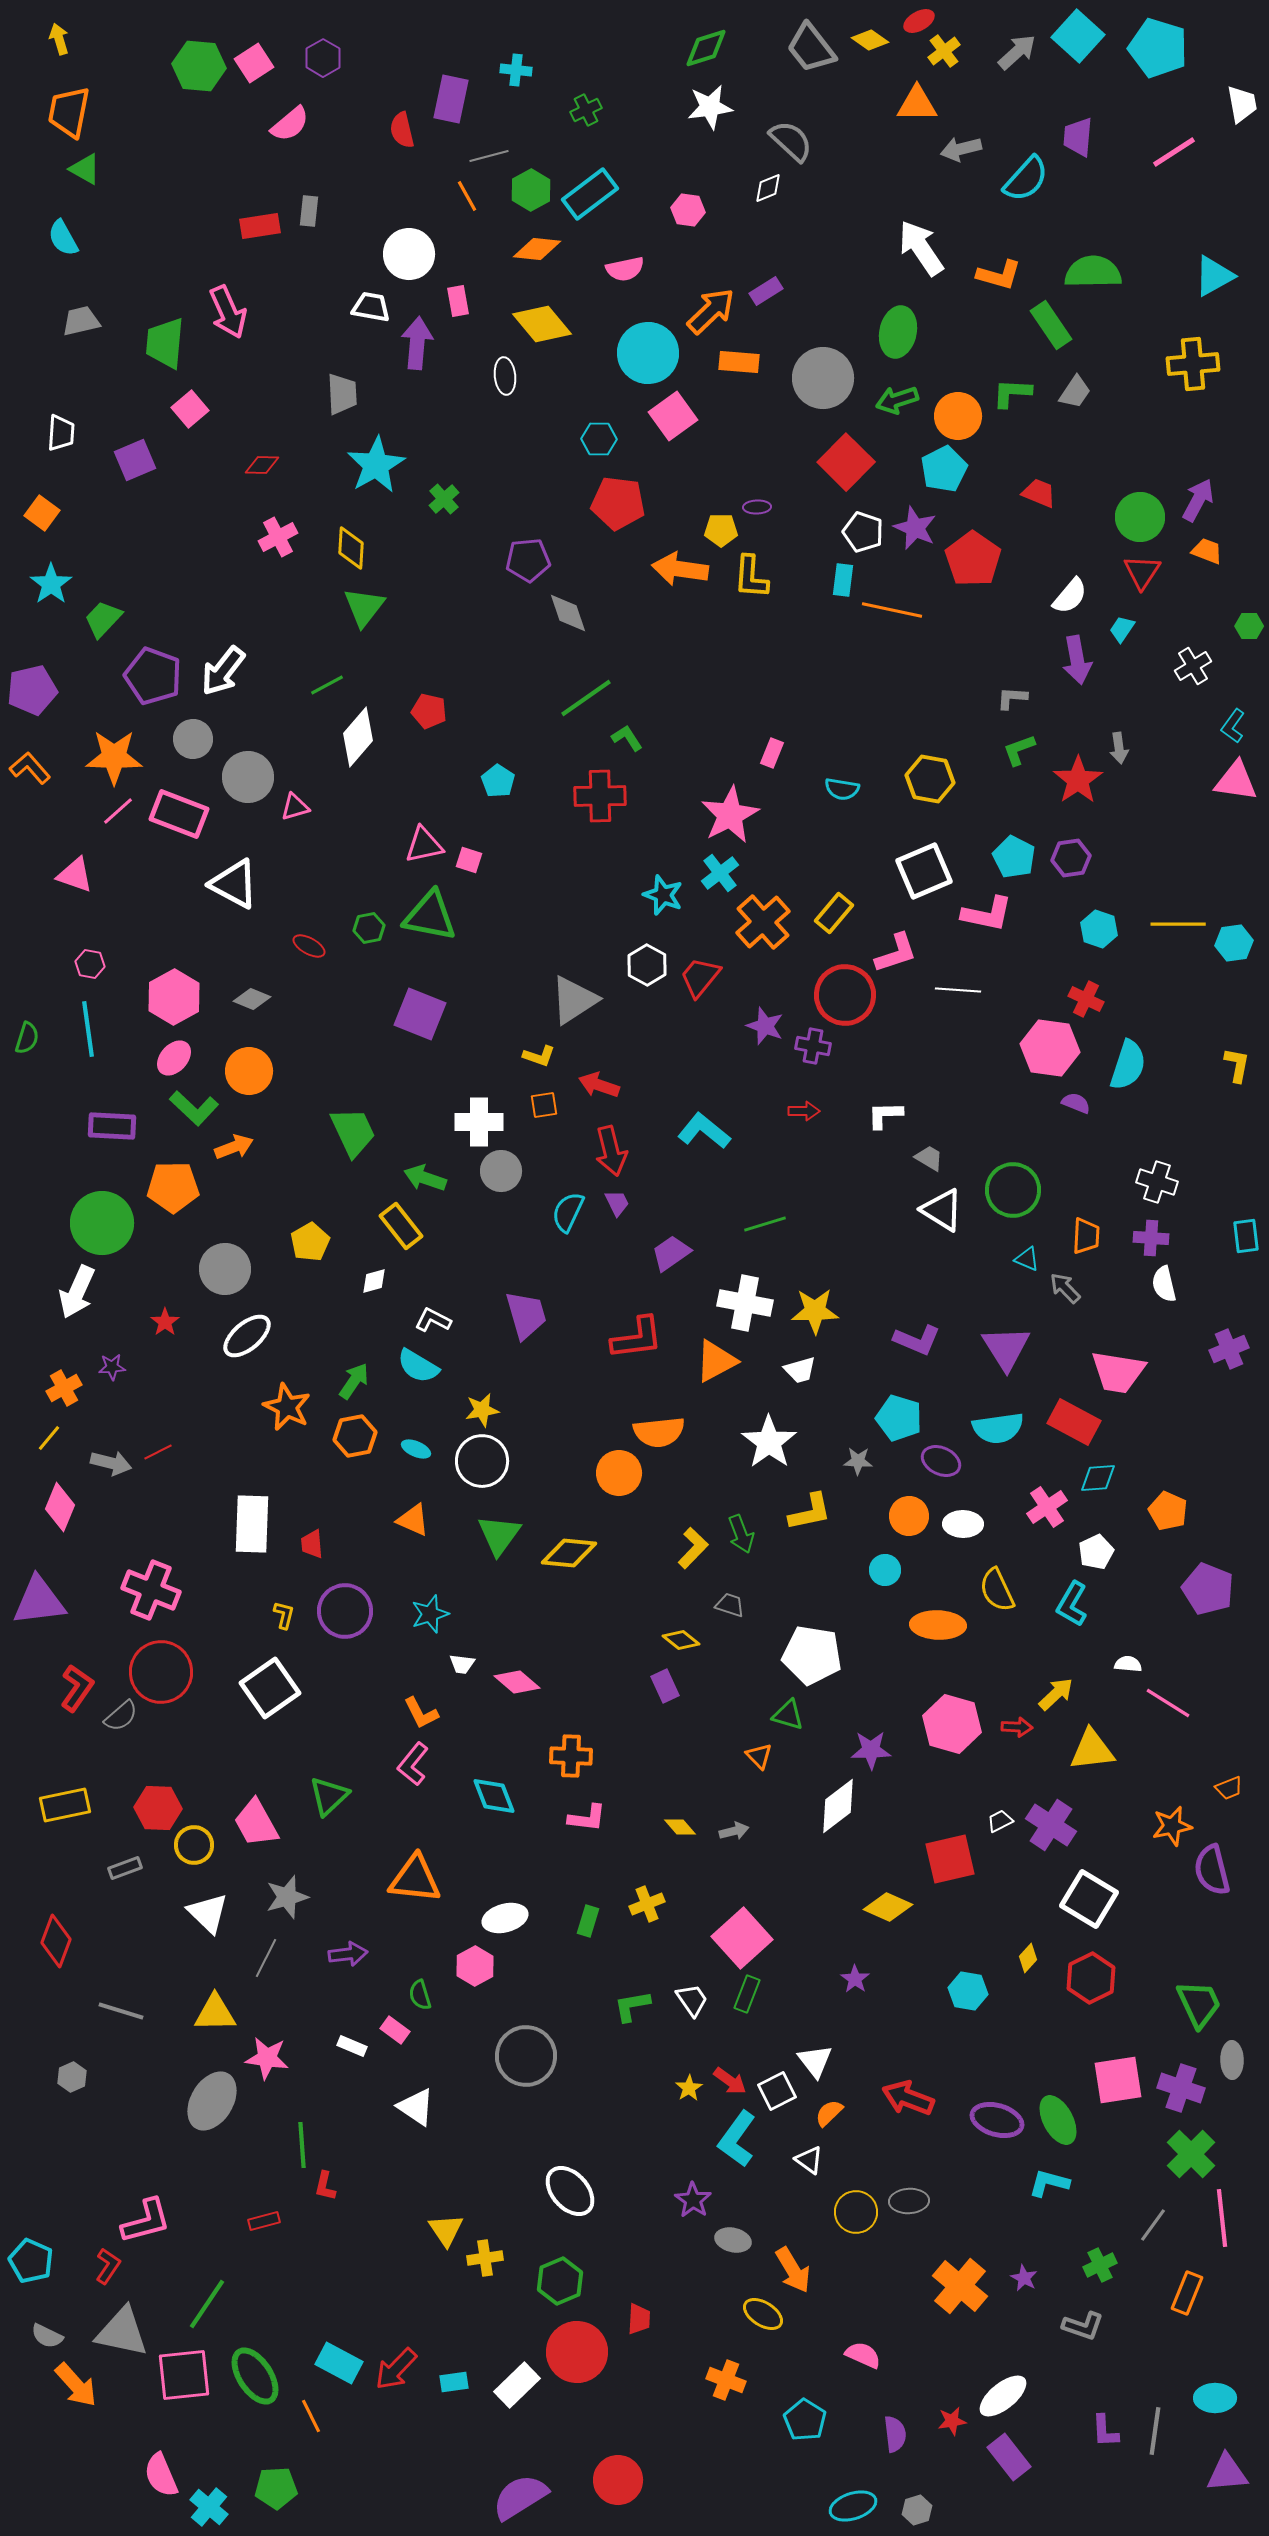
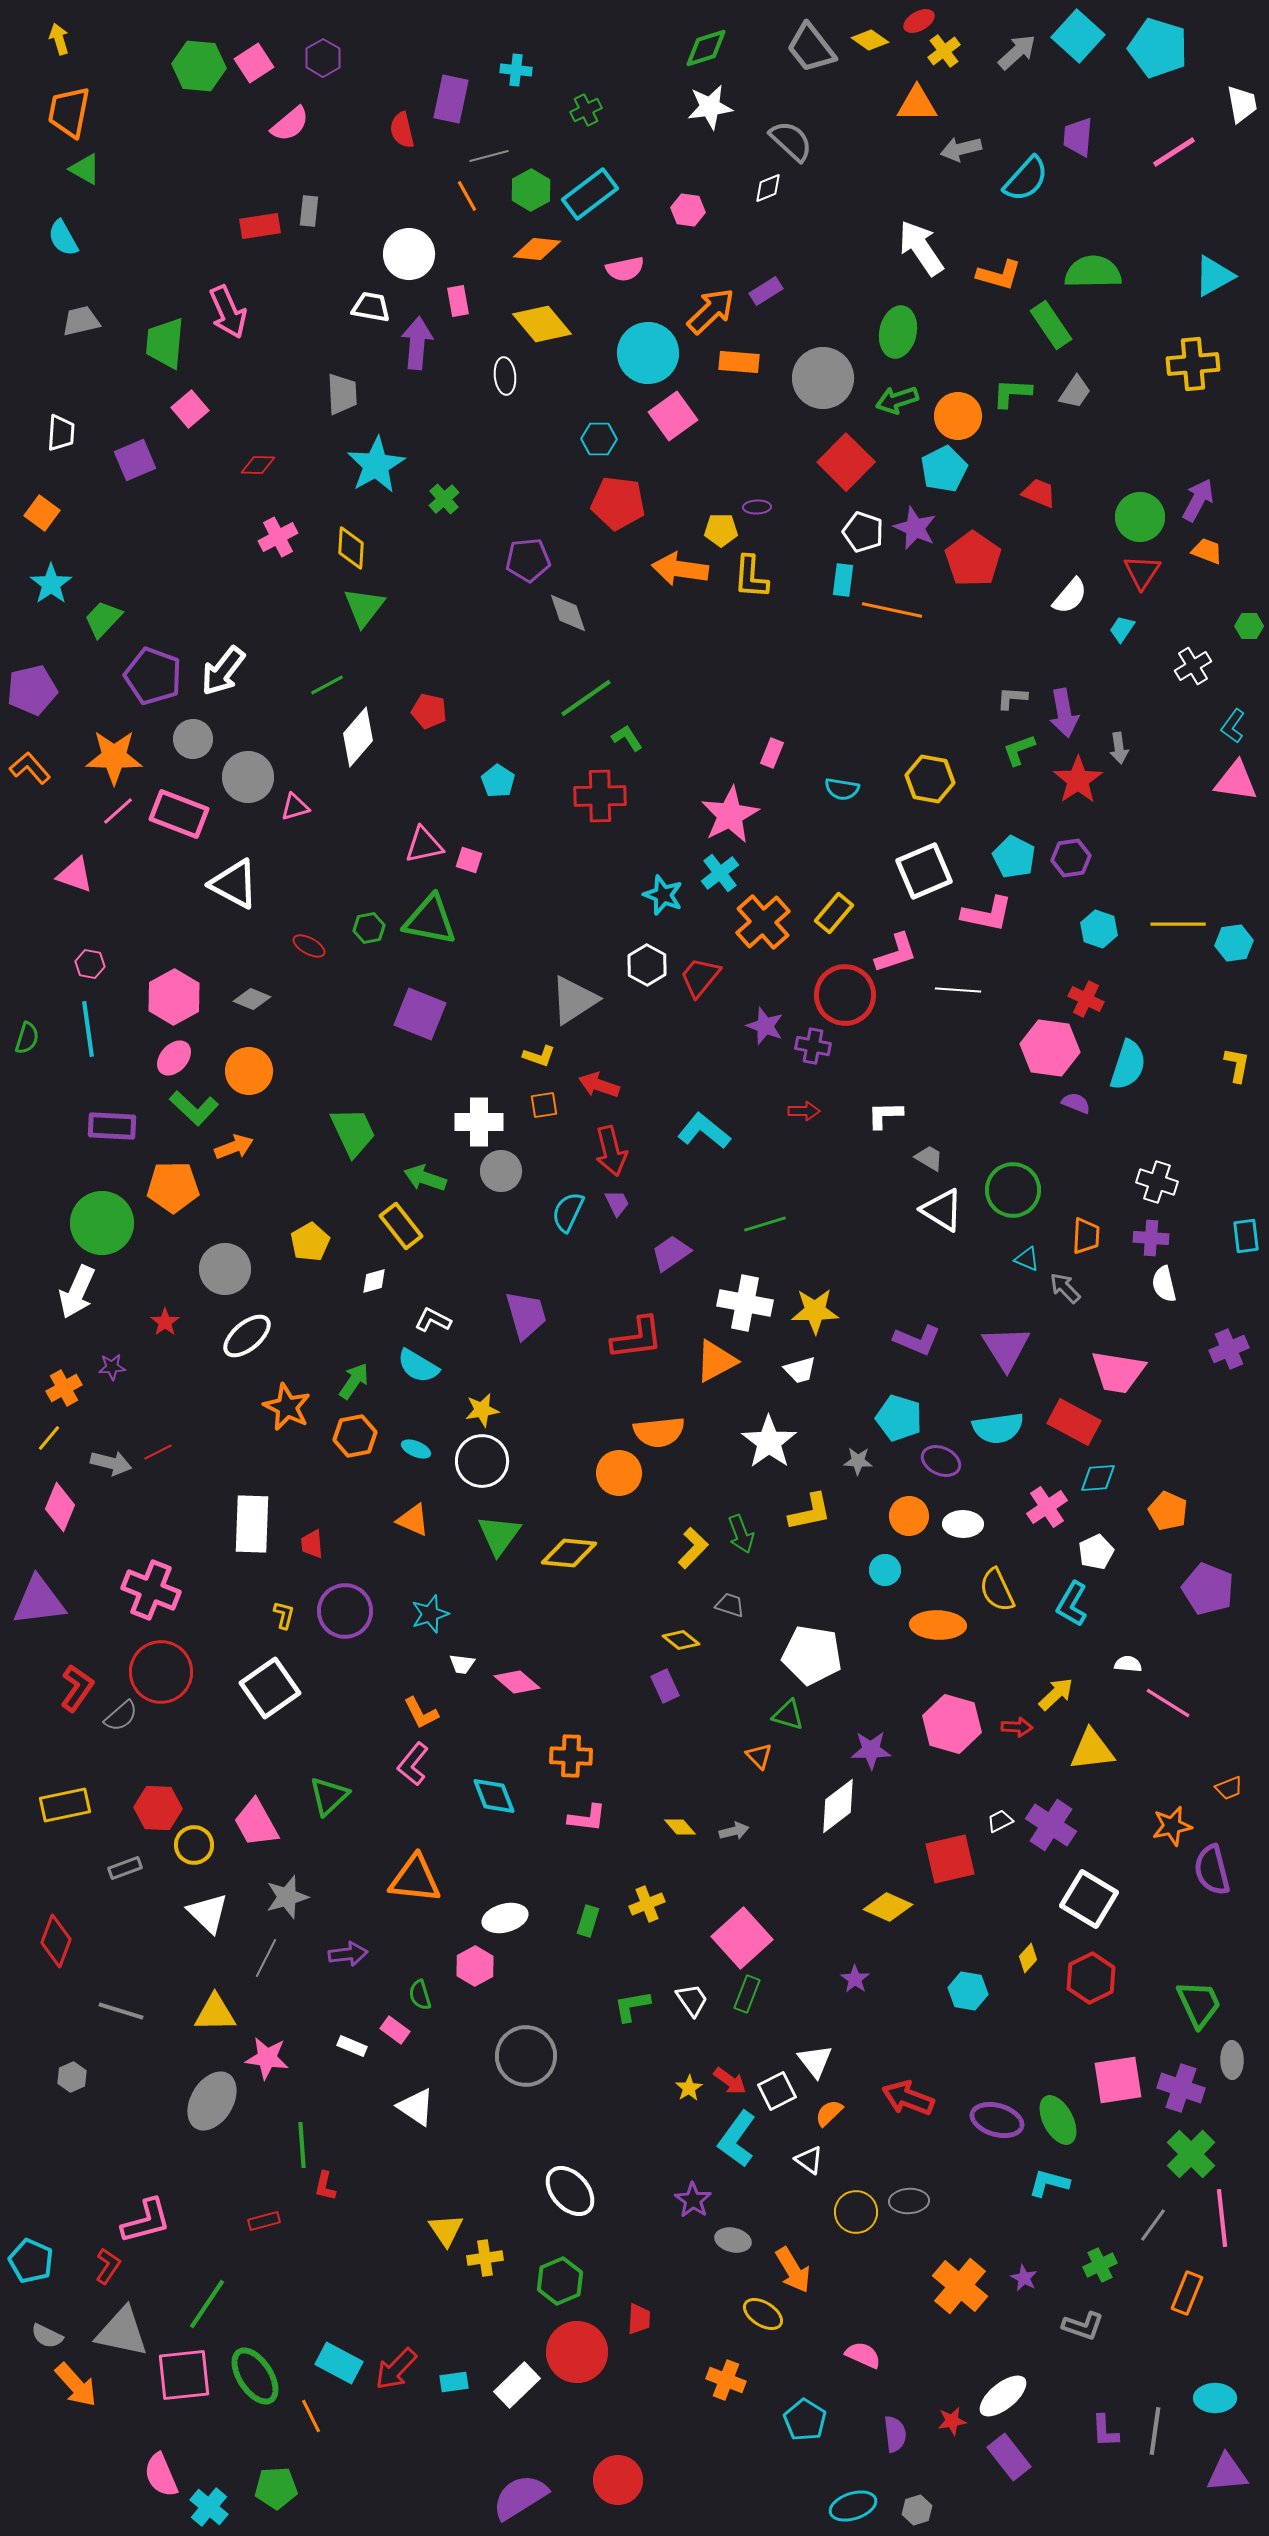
red diamond at (262, 465): moved 4 px left
purple arrow at (1077, 660): moved 13 px left, 53 px down
green triangle at (430, 916): moved 4 px down
